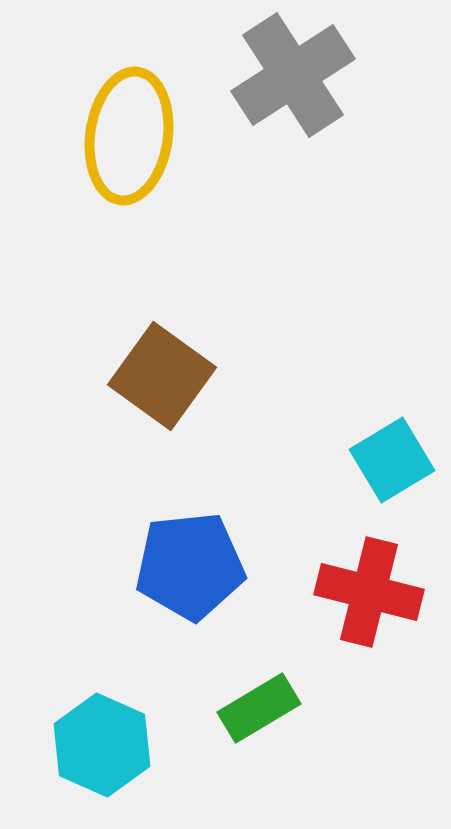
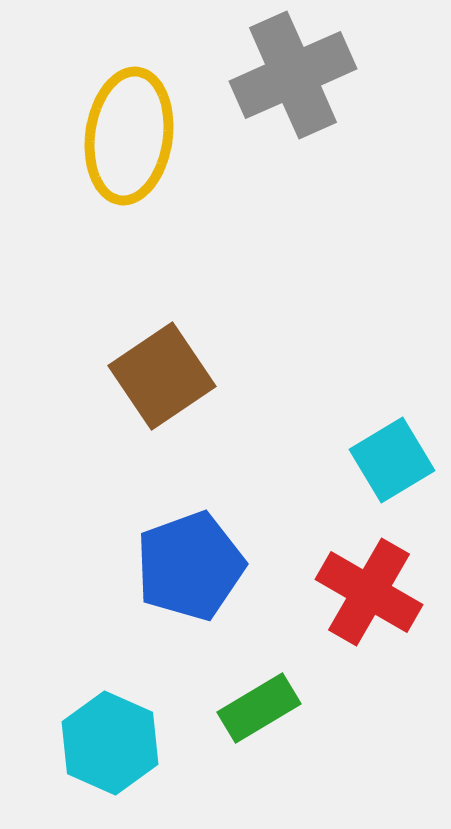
gray cross: rotated 9 degrees clockwise
brown square: rotated 20 degrees clockwise
blue pentagon: rotated 14 degrees counterclockwise
red cross: rotated 16 degrees clockwise
cyan hexagon: moved 8 px right, 2 px up
